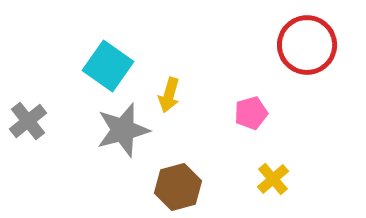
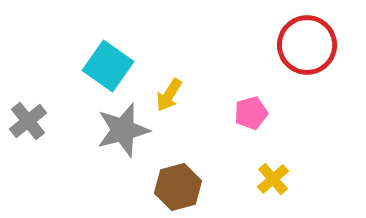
yellow arrow: rotated 16 degrees clockwise
